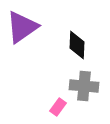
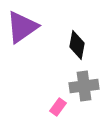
black diamond: rotated 8 degrees clockwise
gray cross: rotated 12 degrees counterclockwise
